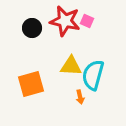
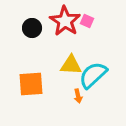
red star: rotated 20 degrees clockwise
yellow triangle: moved 1 px up
cyan semicircle: rotated 32 degrees clockwise
orange square: rotated 12 degrees clockwise
orange arrow: moved 2 px left, 1 px up
